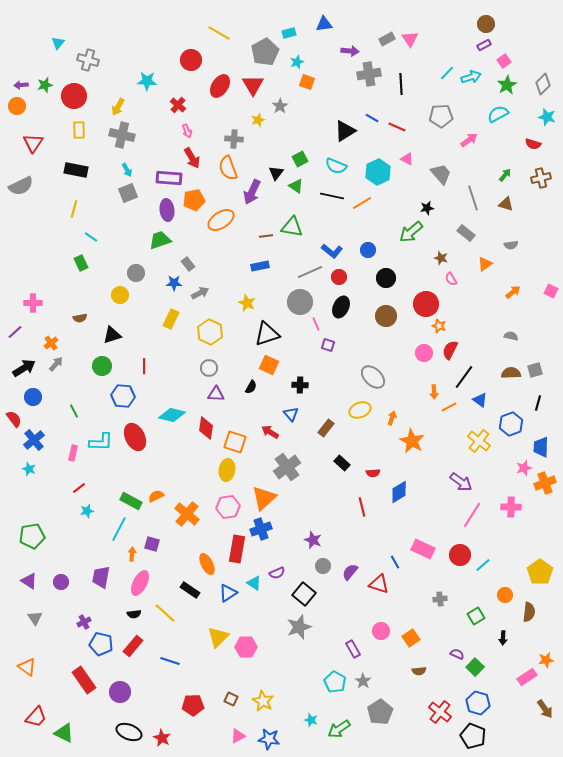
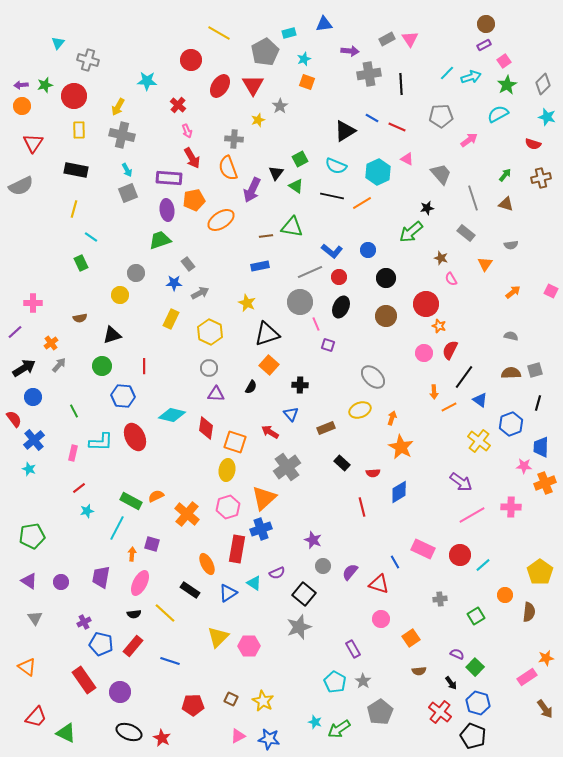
cyan star at (297, 62): moved 7 px right, 3 px up
orange circle at (17, 106): moved 5 px right
purple arrow at (252, 192): moved 2 px up
orange triangle at (485, 264): rotated 21 degrees counterclockwise
gray arrow at (56, 364): moved 3 px right, 1 px down
orange square at (269, 365): rotated 18 degrees clockwise
brown rectangle at (326, 428): rotated 30 degrees clockwise
orange star at (412, 441): moved 11 px left, 6 px down
pink star at (524, 468): moved 2 px up; rotated 21 degrees clockwise
pink hexagon at (228, 507): rotated 10 degrees counterclockwise
pink line at (472, 515): rotated 28 degrees clockwise
cyan line at (119, 529): moved 2 px left, 1 px up
pink circle at (381, 631): moved 12 px up
black arrow at (503, 638): moved 52 px left, 45 px down; rotated 40 degrees counterclockwise
pink hexagon at (246, 647): moved 3 px right, 1 px up
orange star at (546, 660): moved 2 px up
cyan star at (311, 720): moved 4 px right, 2 px down
green triangle at (64, 733): moved 2 px right
